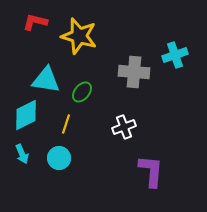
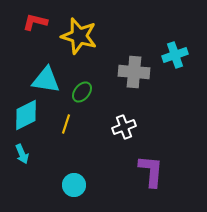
cyan circle: moved 15 px right, 27 px down
